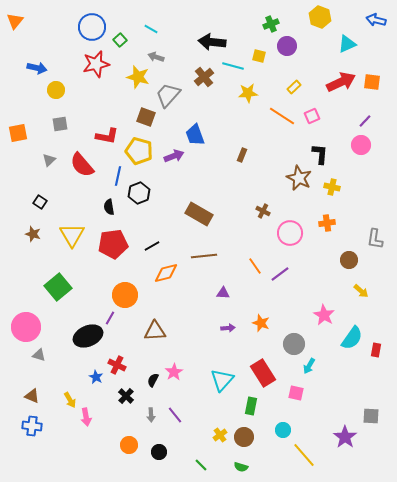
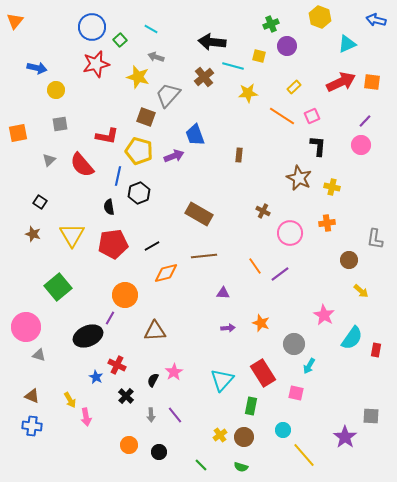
black L-shape at (320, 154): moved 2 px left, 8 px up
brown rectangle at (242, 155): moved 3 px left; rotated 16 degrees counterclockwise
